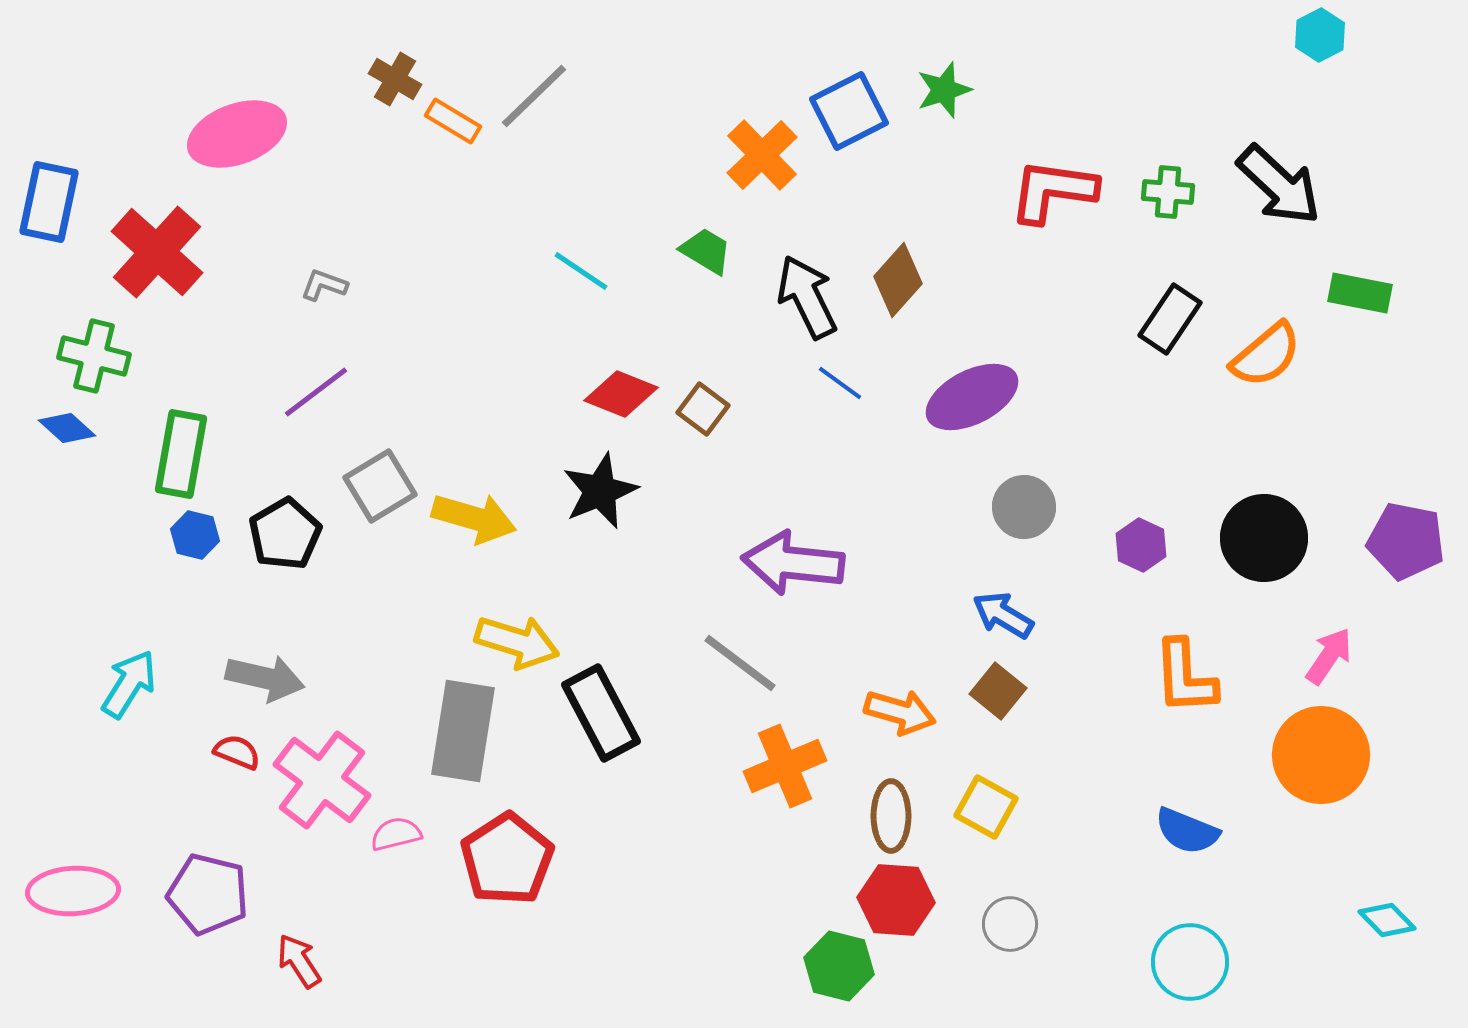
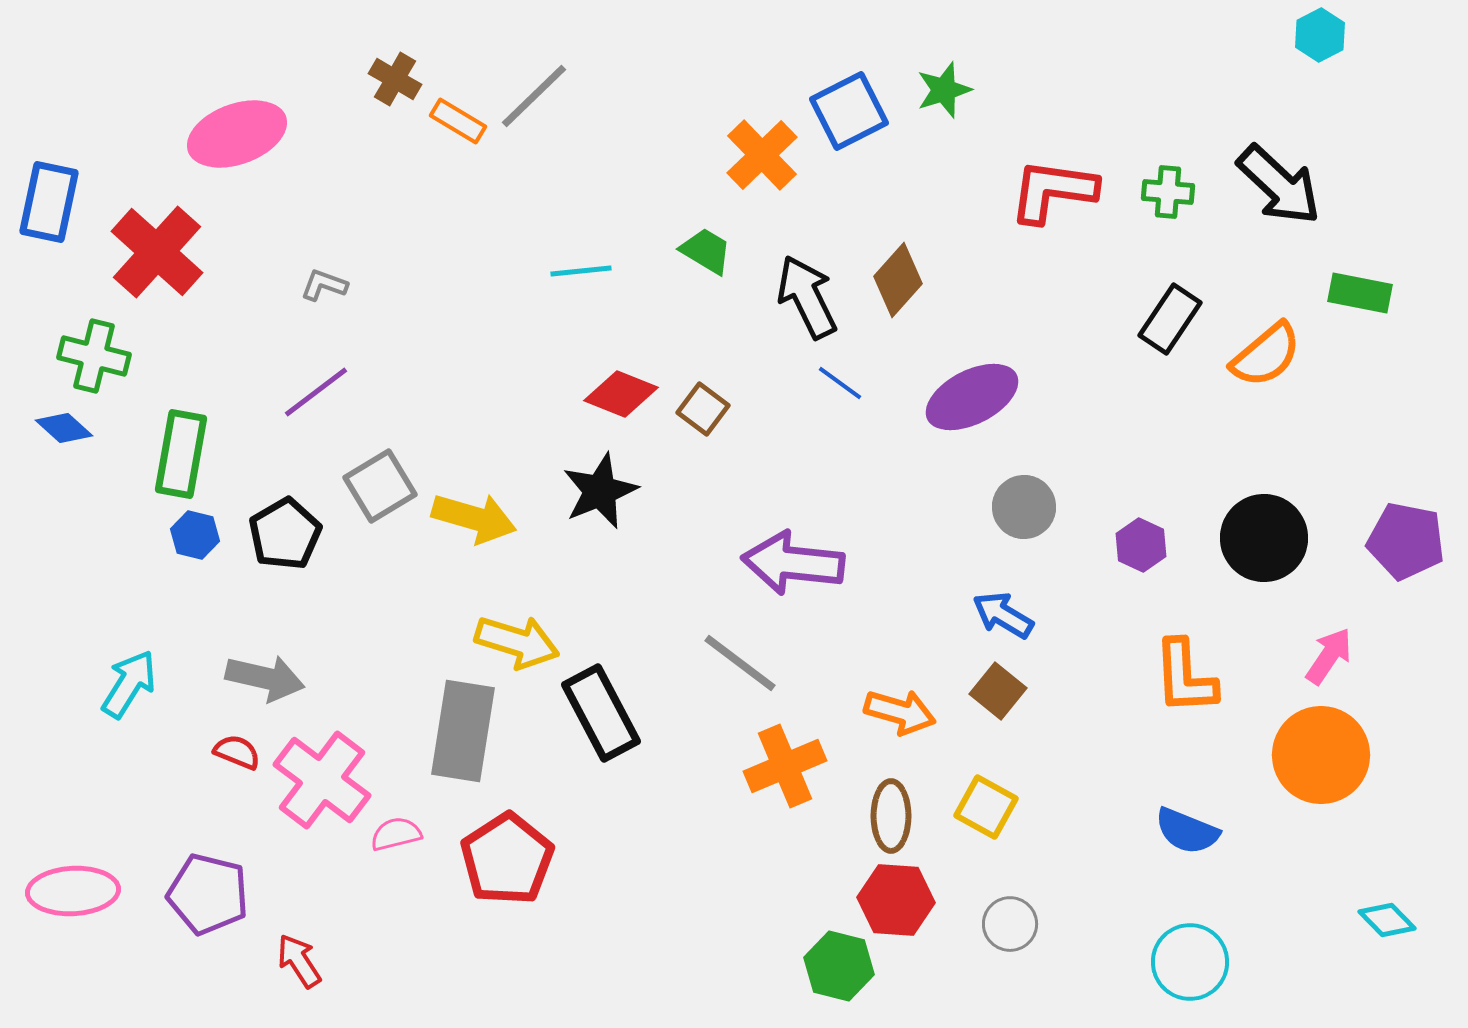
orange rectangle at (453, 121): moved 5 px right
cyan line at (581, 271): rotated 40 degrees counterclockwise
blue diamond at (67, 428): moved 3 px left
